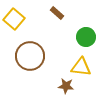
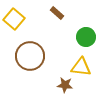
brown star: moved 1 px left, 1 px up
